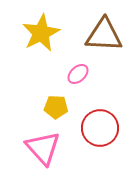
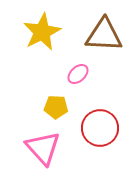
yellow star: moved 1 px right, 1 px up
